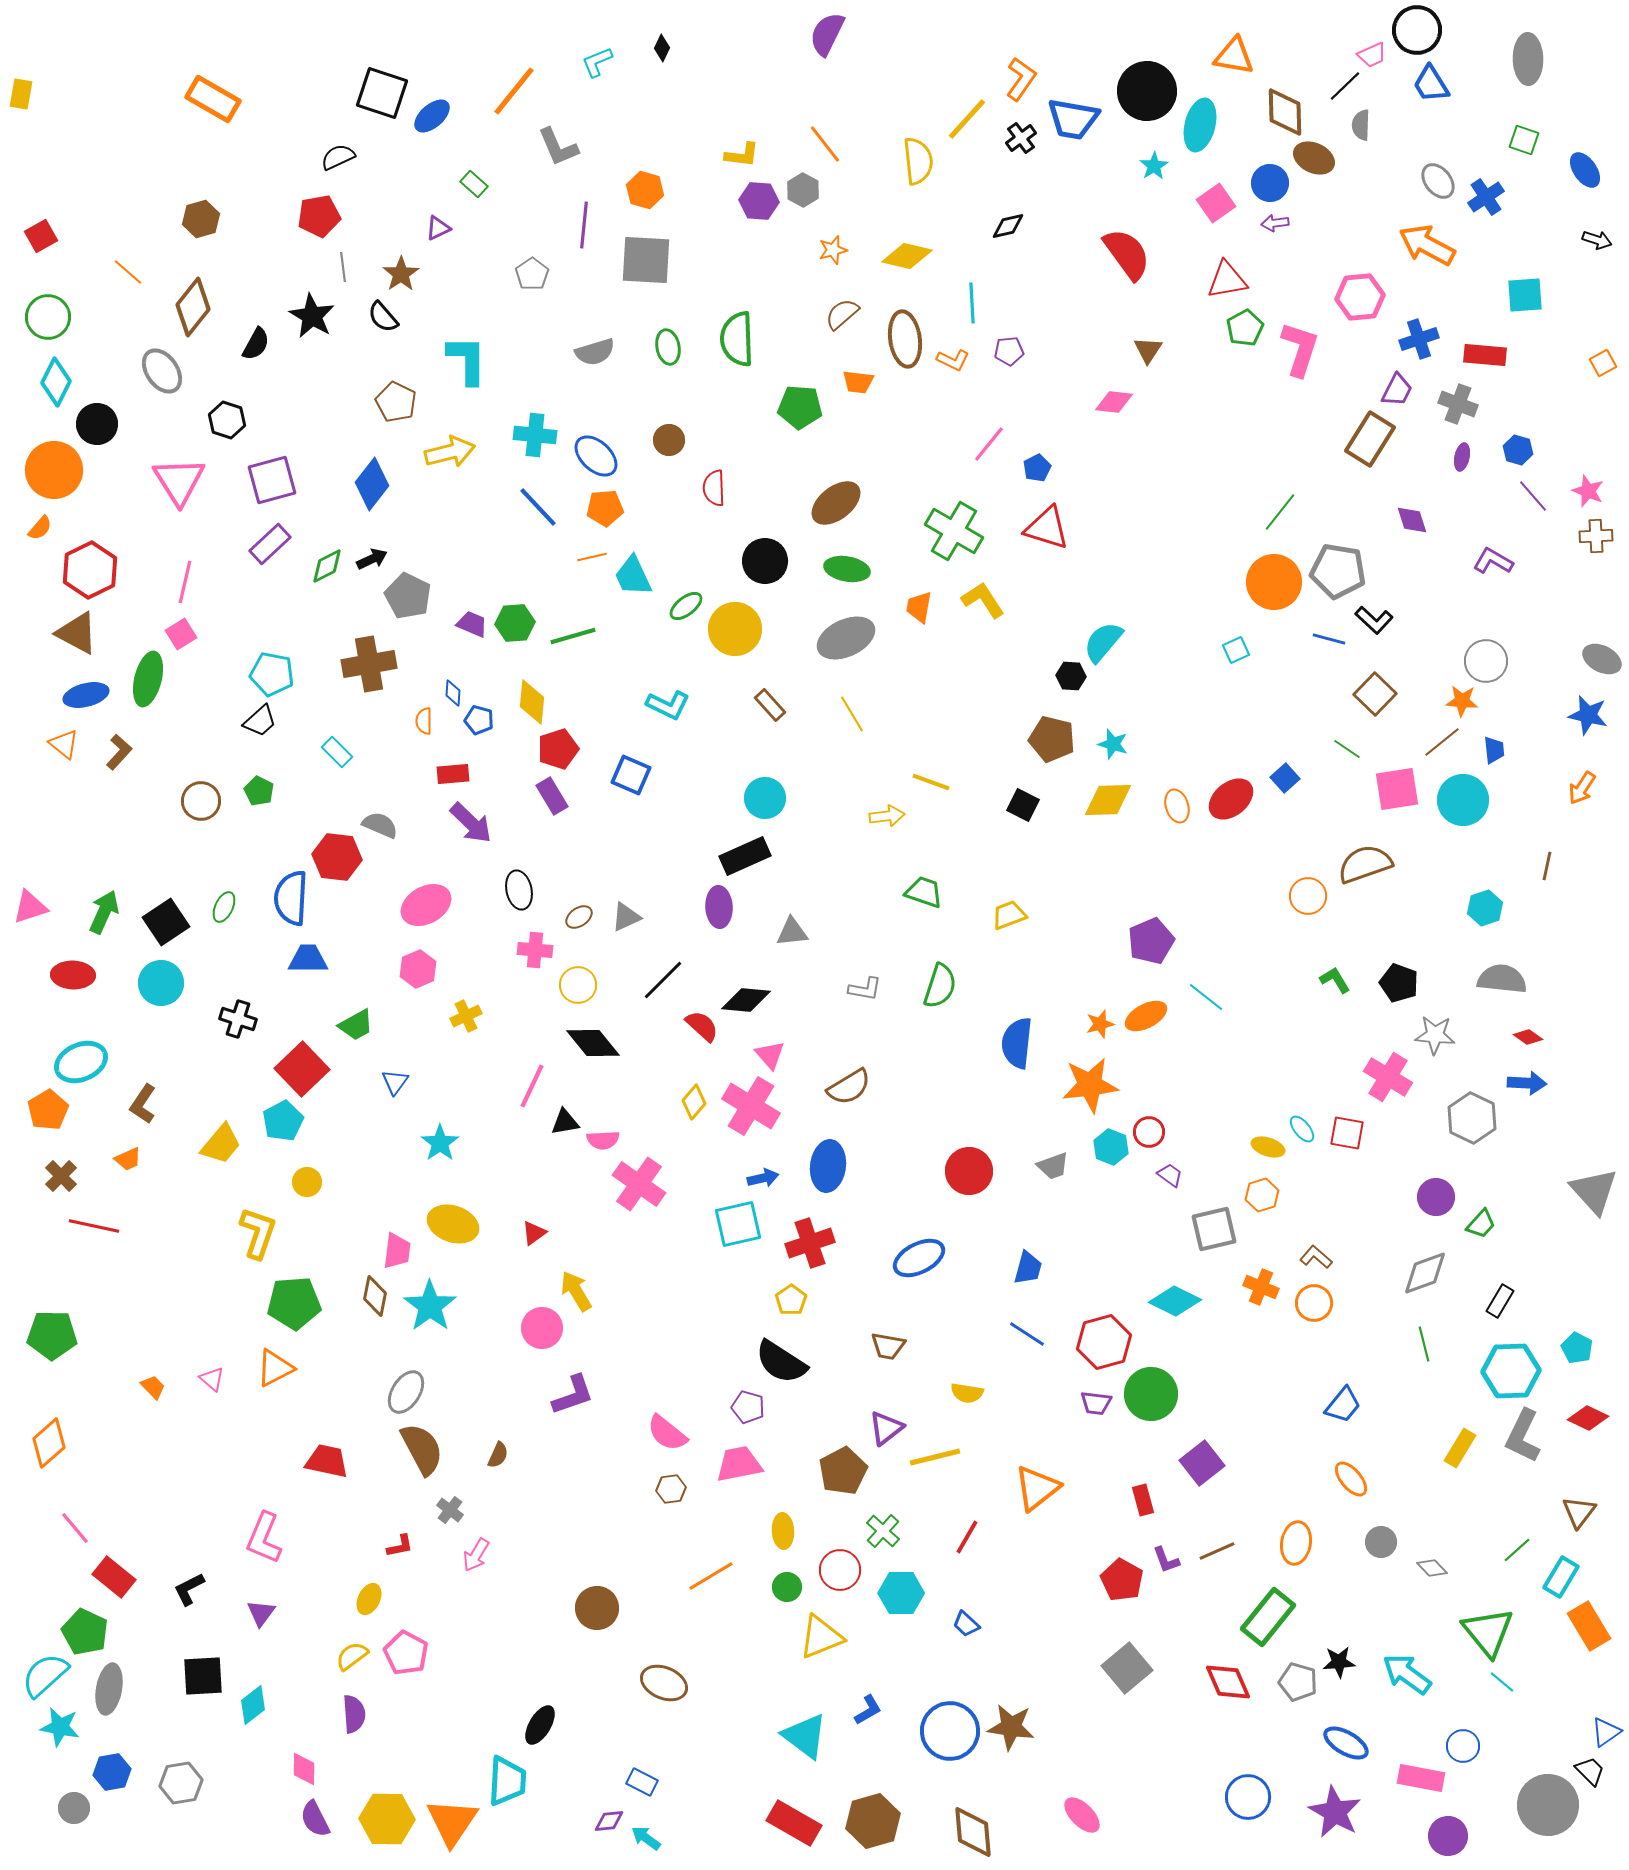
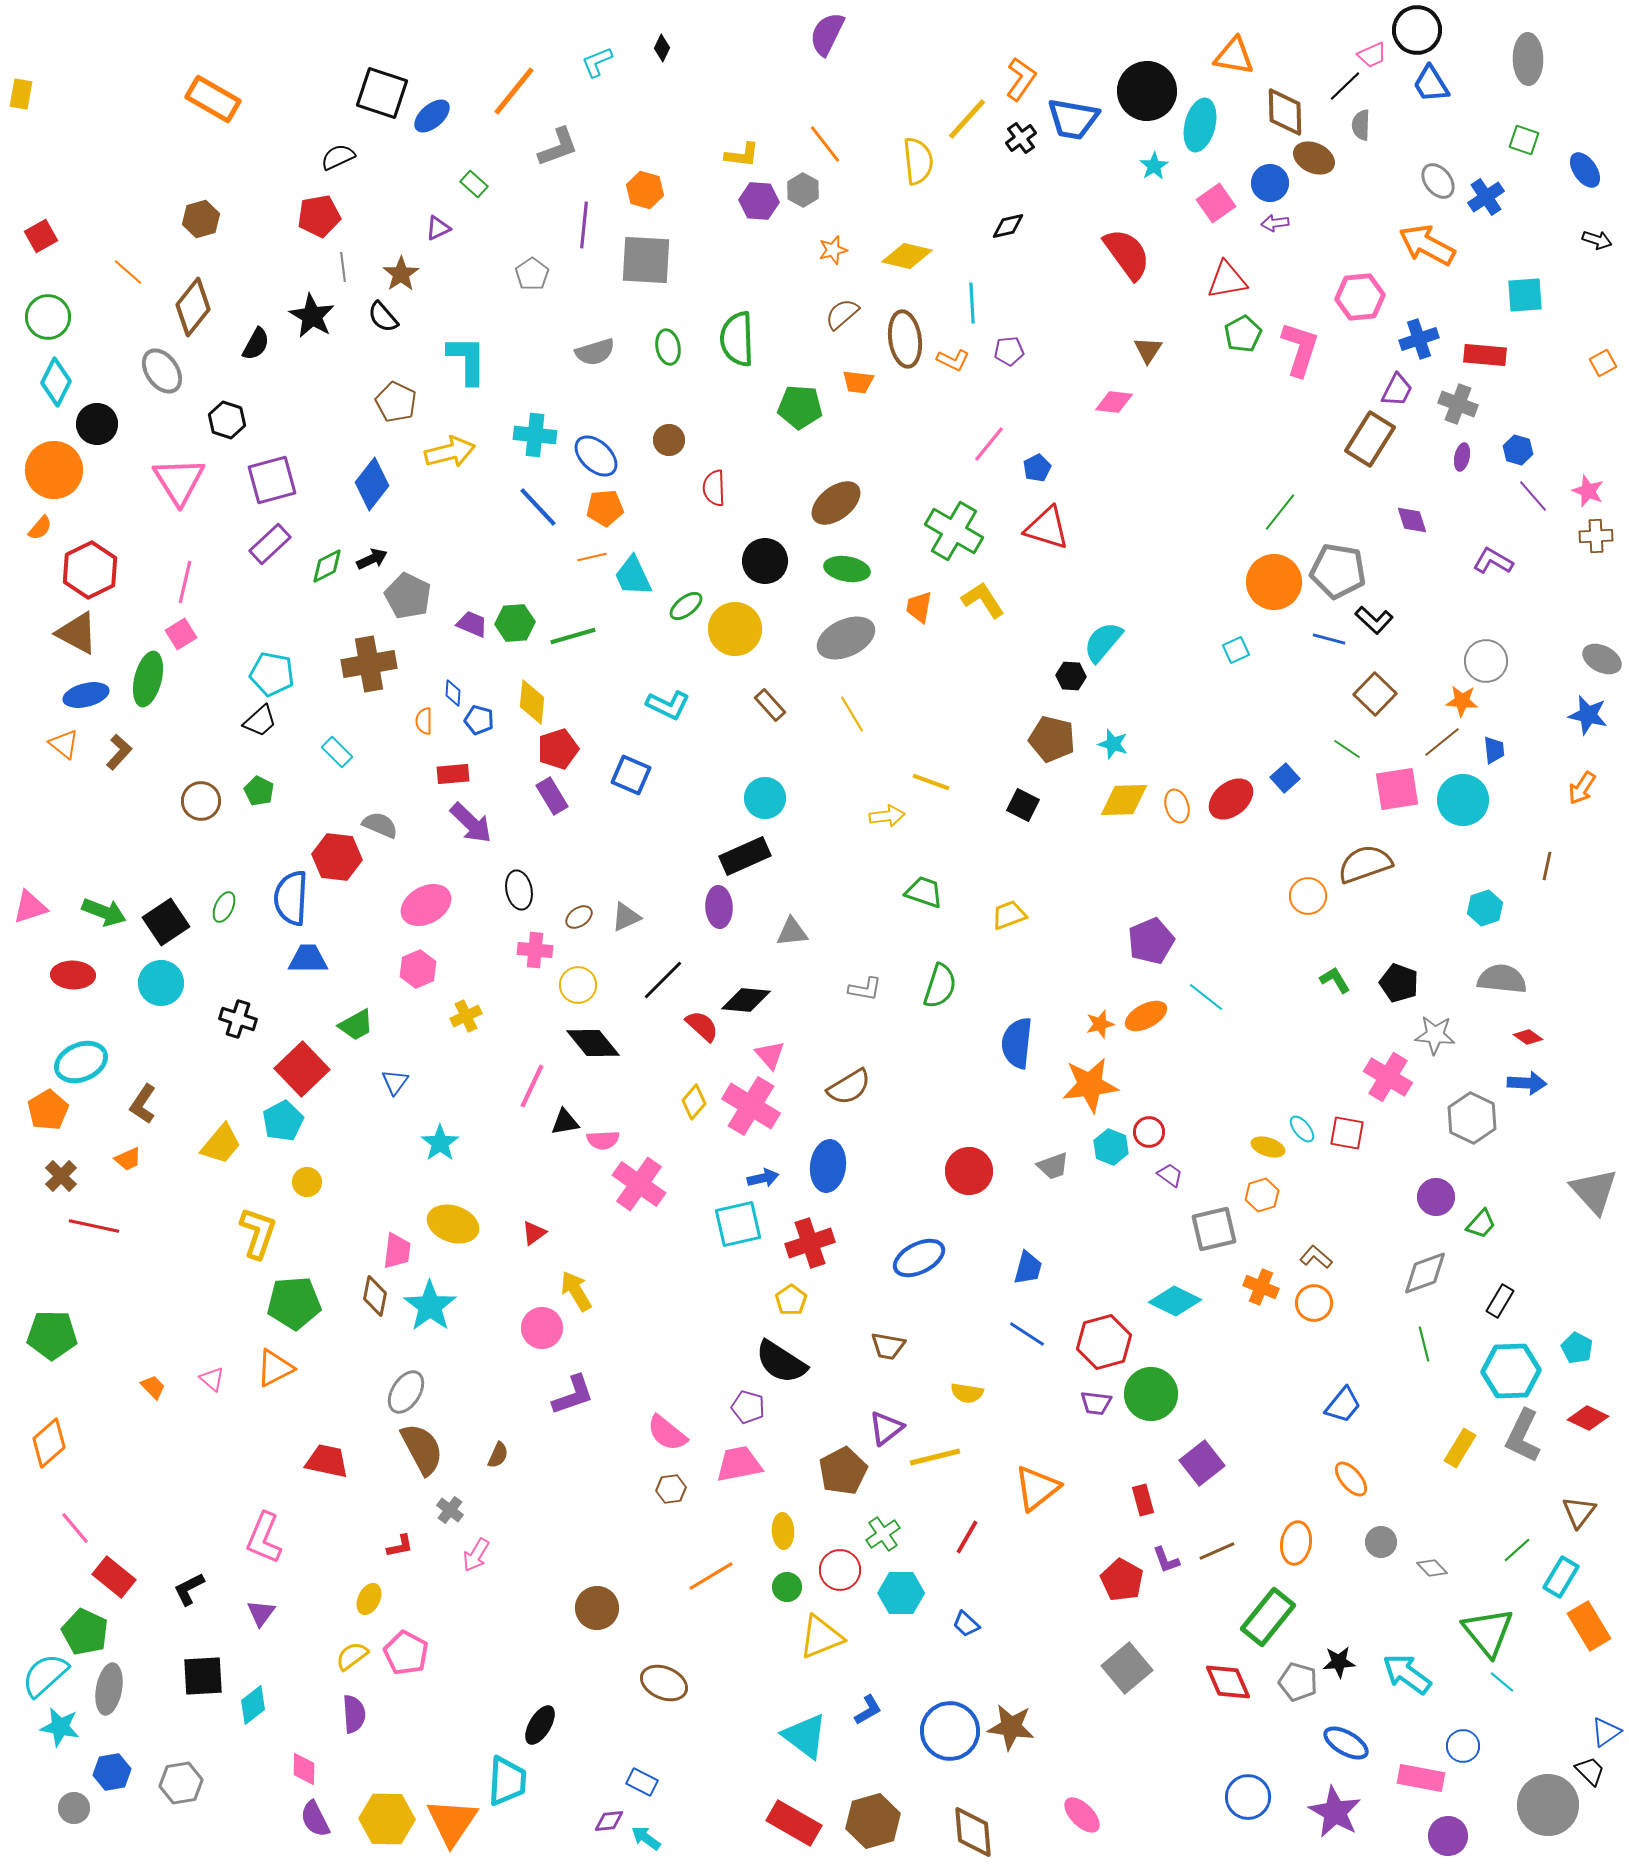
gray L-shape at (558, 147): rotated 87 degrees counterclockwise
green pentagon at (1245, 328): moved 2 px left, 6 px down
yellow diamond at (1108, 800): moved 16 px right
green arrow at (104, 912): rotated 87 degrees clockwise
green cross at (883, 1531): moved 3 px down; rotated 12 degrees clockwise
